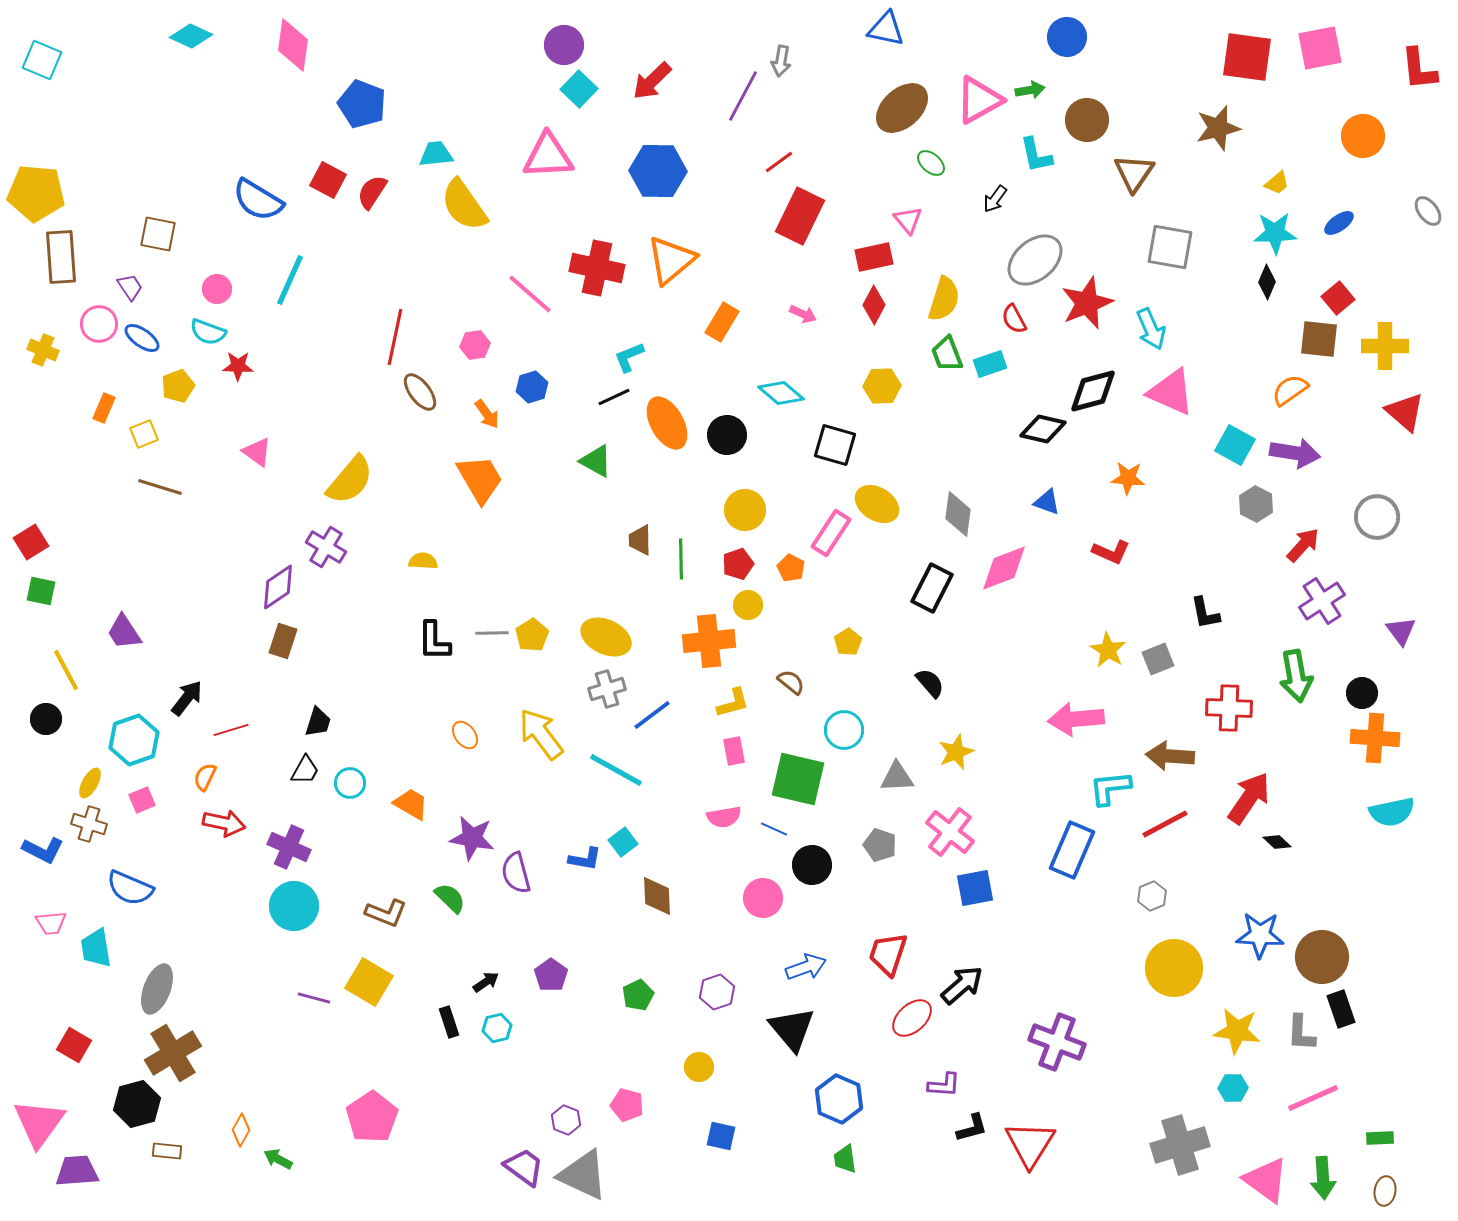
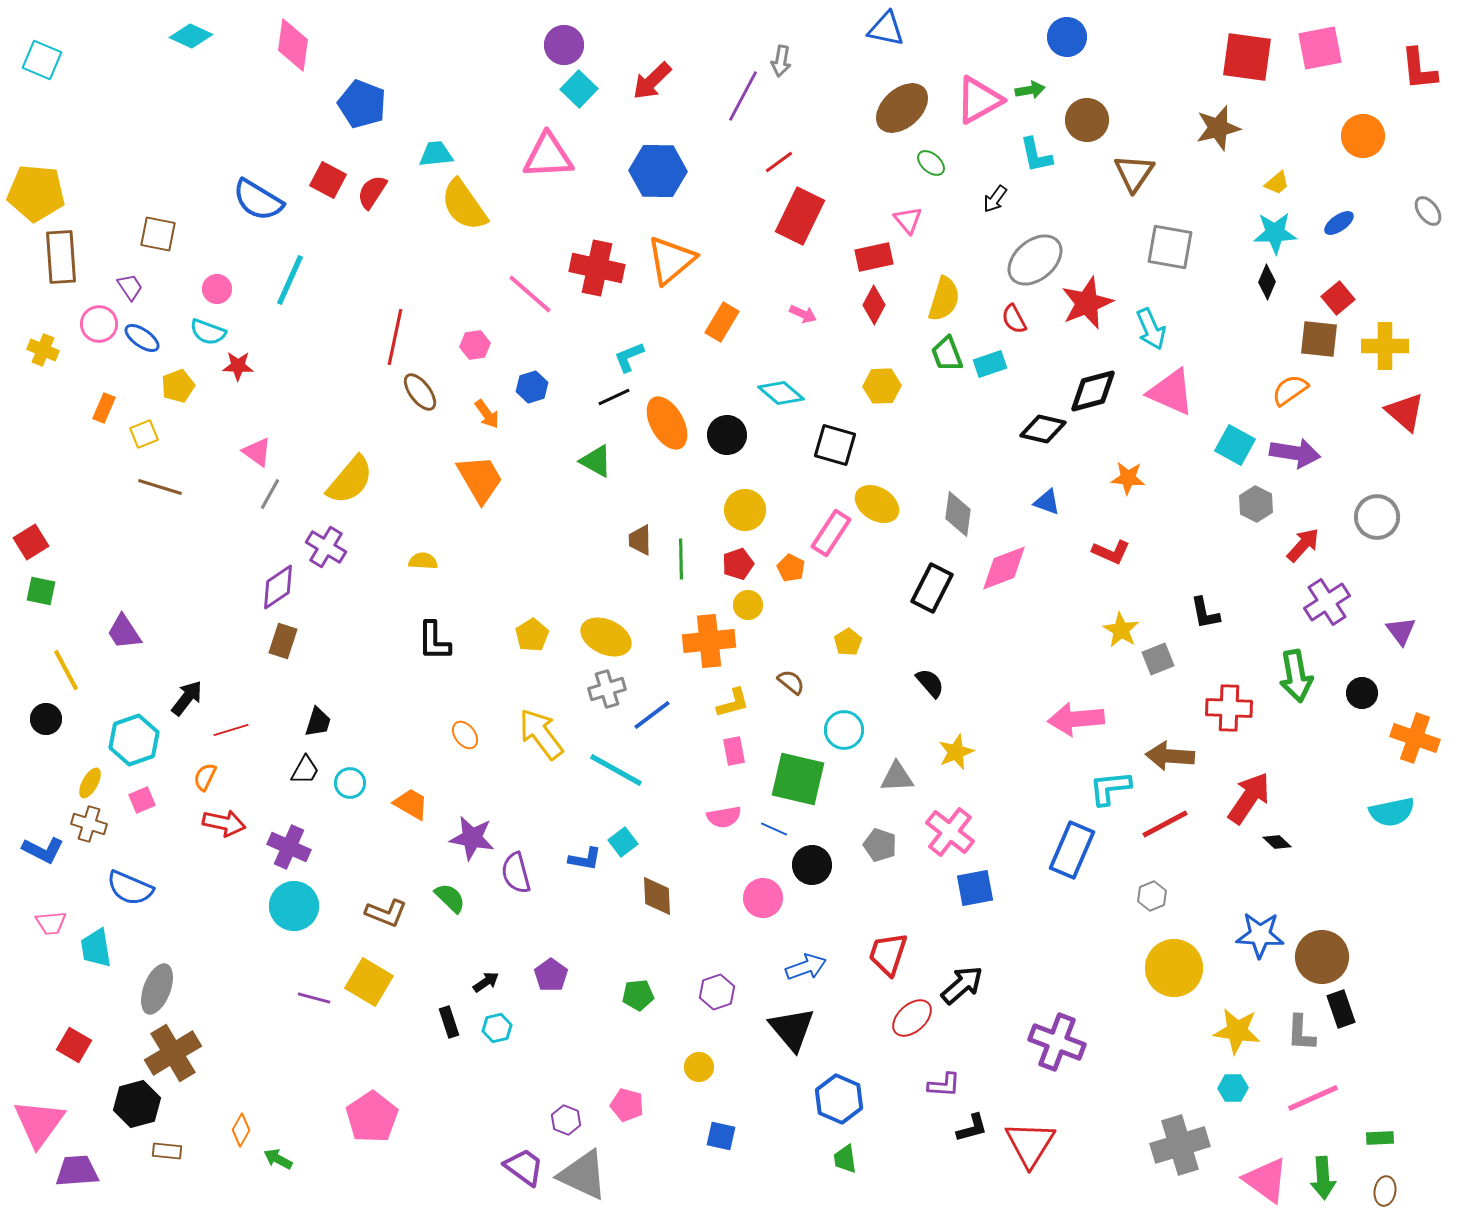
purple cross at (1322, 601): moved 5 px right, 1 px down
gray line at (492, 633): moved 222 px left, 139 px up; rotated 60 degrees counterclockwise
yellow star at (1108, 650): moved 13 px right, 20 px up
orange cross at (1375, 738): moved 40 px right; rotated 15 degrees clockwise
green pentagon at (638, 995): rotated 20 degrees clockwise
